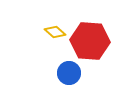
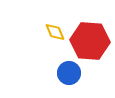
yellow diamond: rotated 25 degrees clockwise
